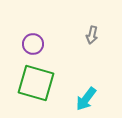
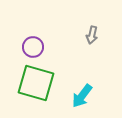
purple circle: moved 3 px down
cyan arrow: moved 4 px left, 3 px up
